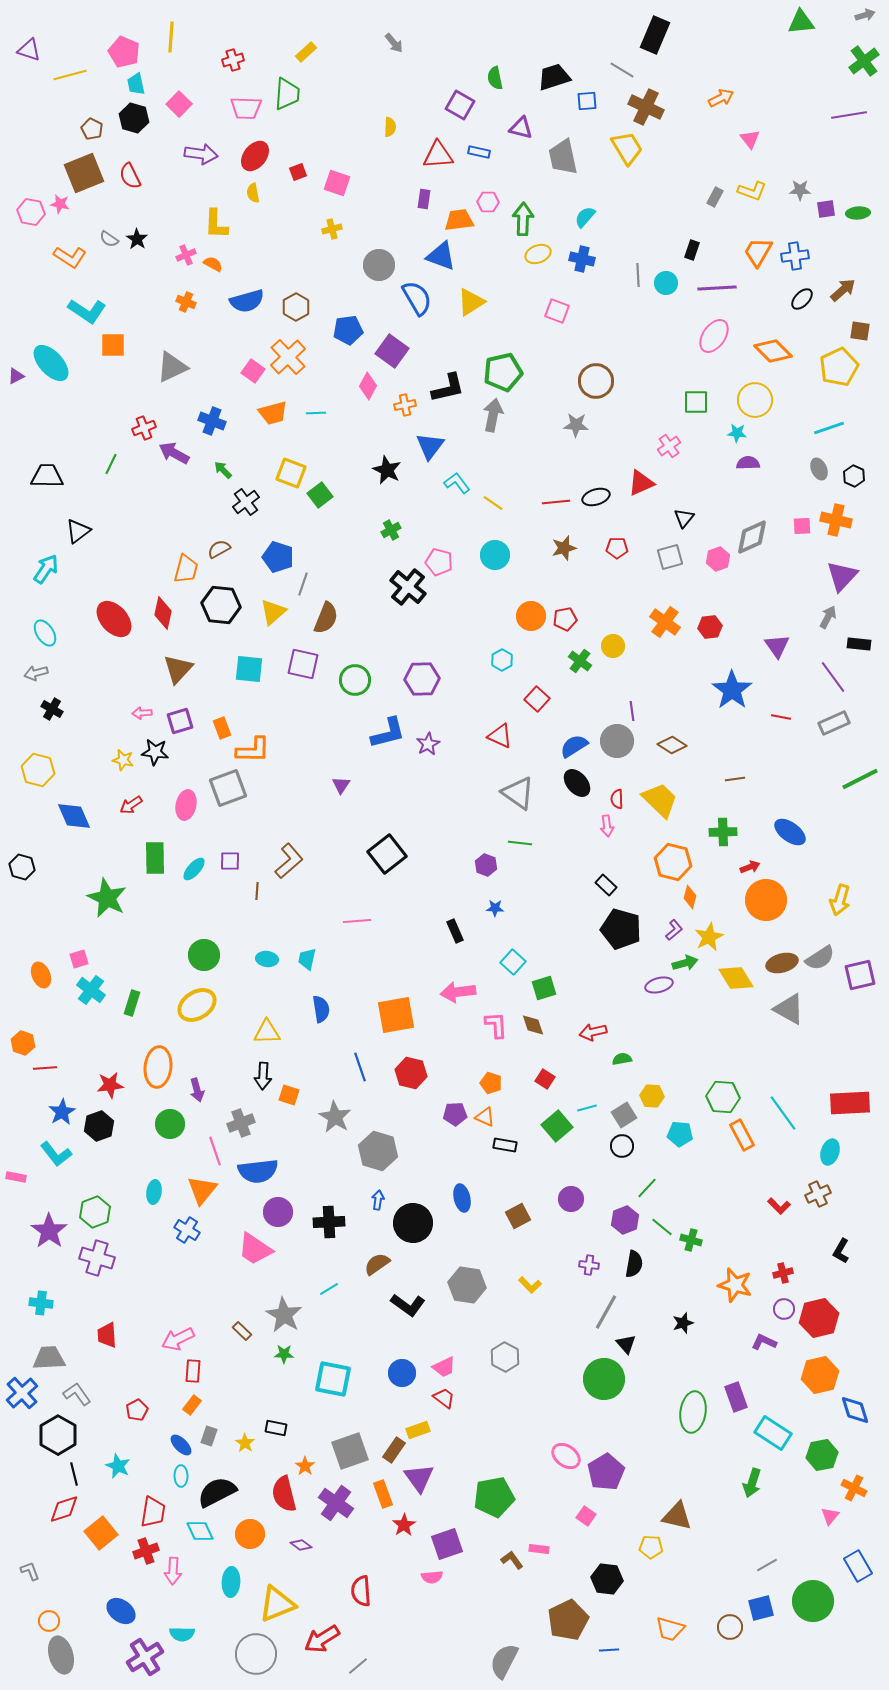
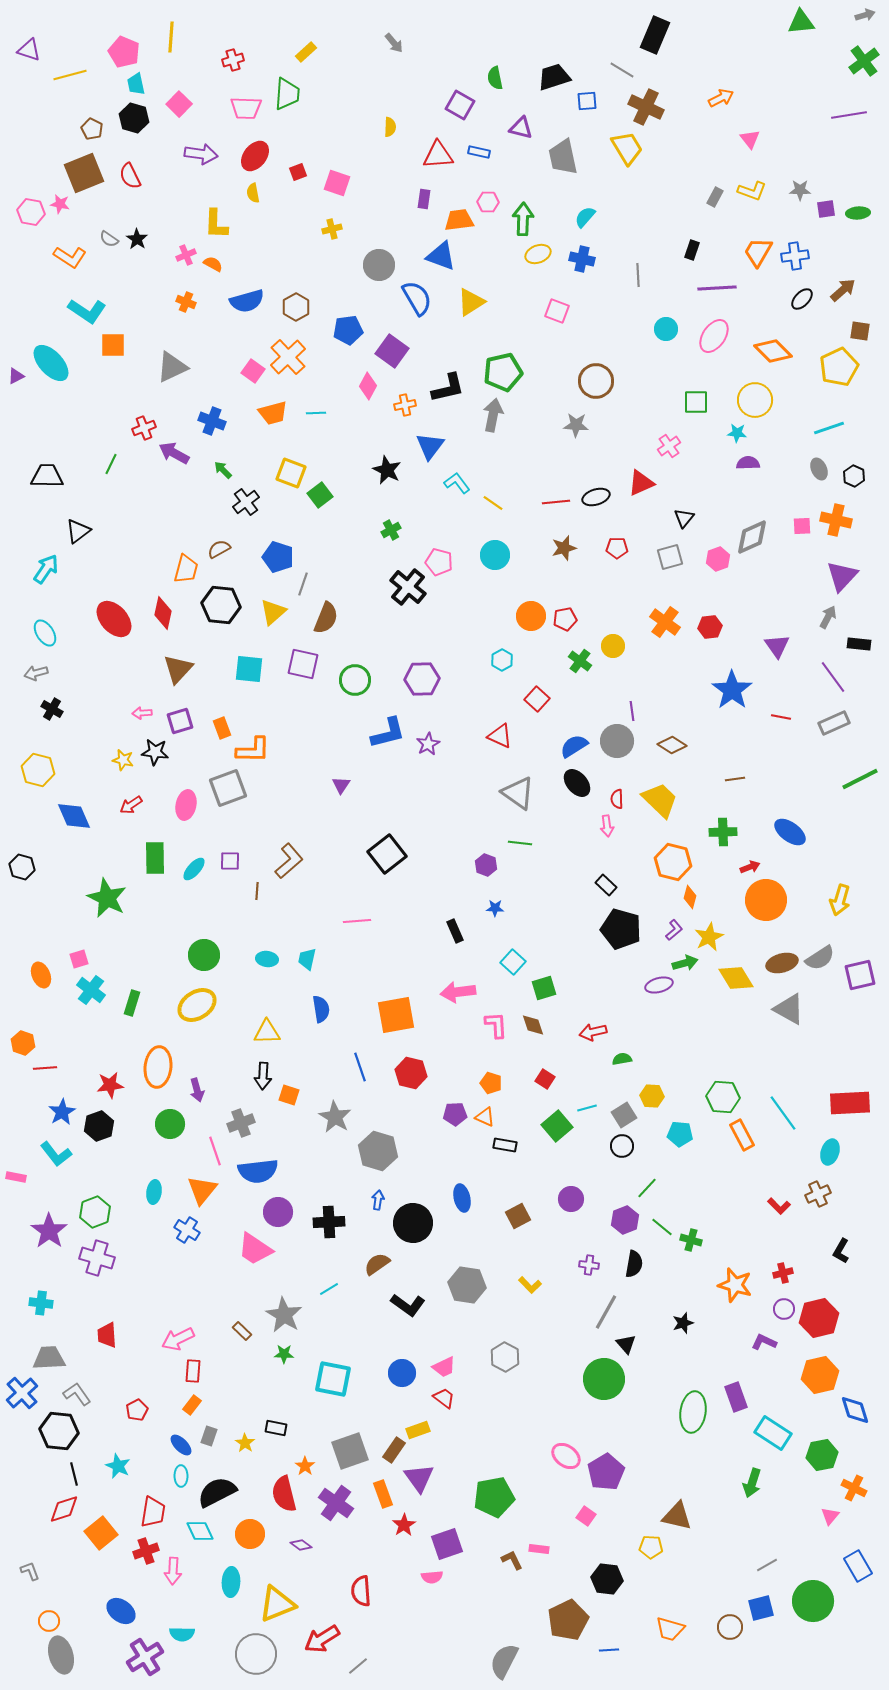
cyan circle at (666, 283): moved 46 px down
black hexagon at (58, 1435): moved 1 px right, 4 px up; rotated 24 degrees counterclockwise
brown L-shape at (512, 1560): rotated 10 degrees clockwise
